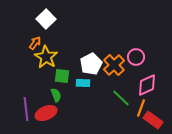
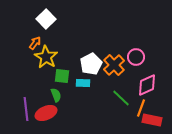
red rectangle: moved 1 px left; rotated 24 degrees counterclockwise
